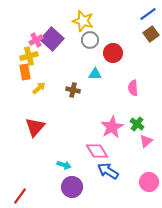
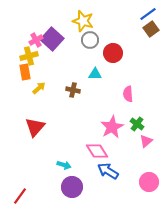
brown square: moved 5 px up
pink semicircle: moved 5 px left, 6 px down
